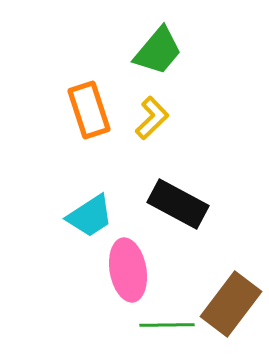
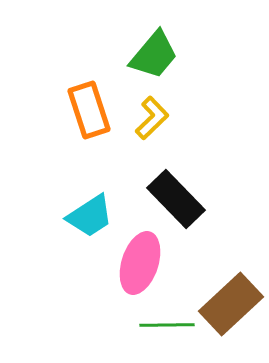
green trapezoid: moved 4 px left, 4 px down
black rectangle: moved 2 px left, 5 px up; rotated 18 degrees clockwise
pink ellipse: moved 12 px right, 7 px up; rotated 28 degrees clockwise
brown rectangle: rotated 10 degrees clockwise
